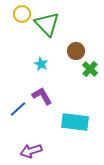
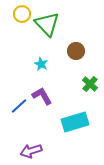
green cross: moved 15 px down
blue line: moved 1 px right, 3 px up
cyan rectangle: rotated 24 degrees counterclockwise
